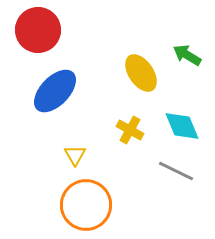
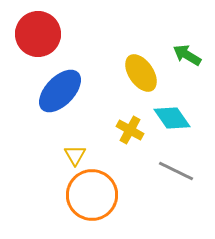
red circle: moved 4 px down
blue ellipse: moved 5 px right
cyan diamond: moved 10 px left, 8 px up; rotated 12 degrees counterclockwise
orange circle: moved 6 px right, 10 px up
